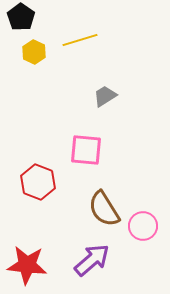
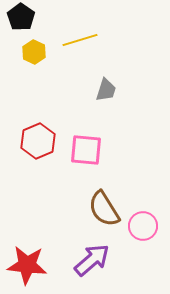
gray trapezoid: moved 1 px right, 6 px up; rotated 140 degrees clockwise
red hexagon: moved 41 px up; rotated 16 degrees clockwise
